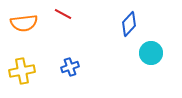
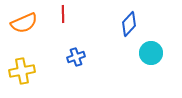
red line: rotated 60 degrees clockwise
orange semicircle: rotated 16 degrees counterclockwise
blue cross: moved 6 px right, 10 px up
